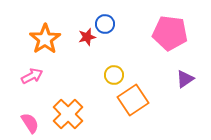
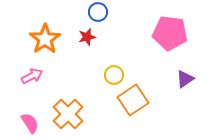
blue circle: moved 7 px left, 12 px up
